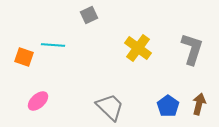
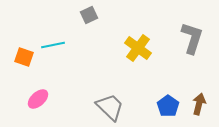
cyan line: rotated 15 degrees counterclockwise
gray L-shape: moved 11 px up
pink ellipse: moved 2 px up
